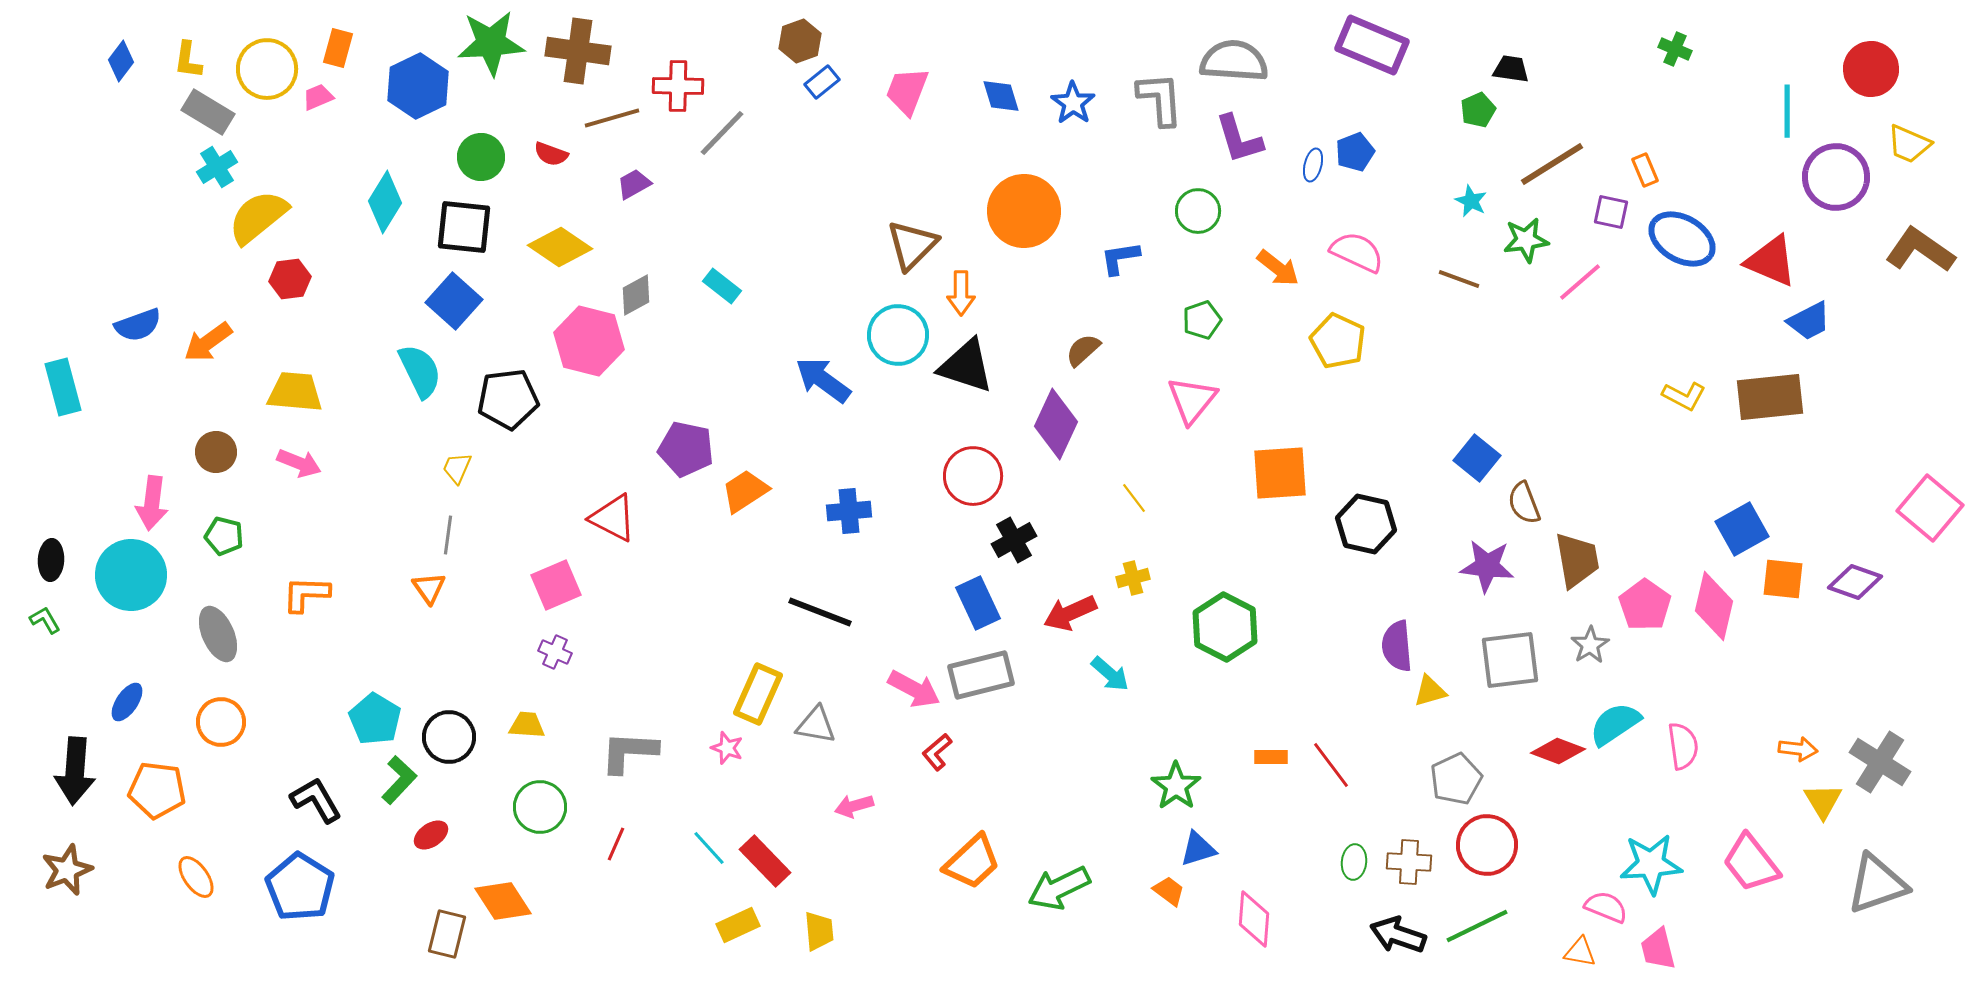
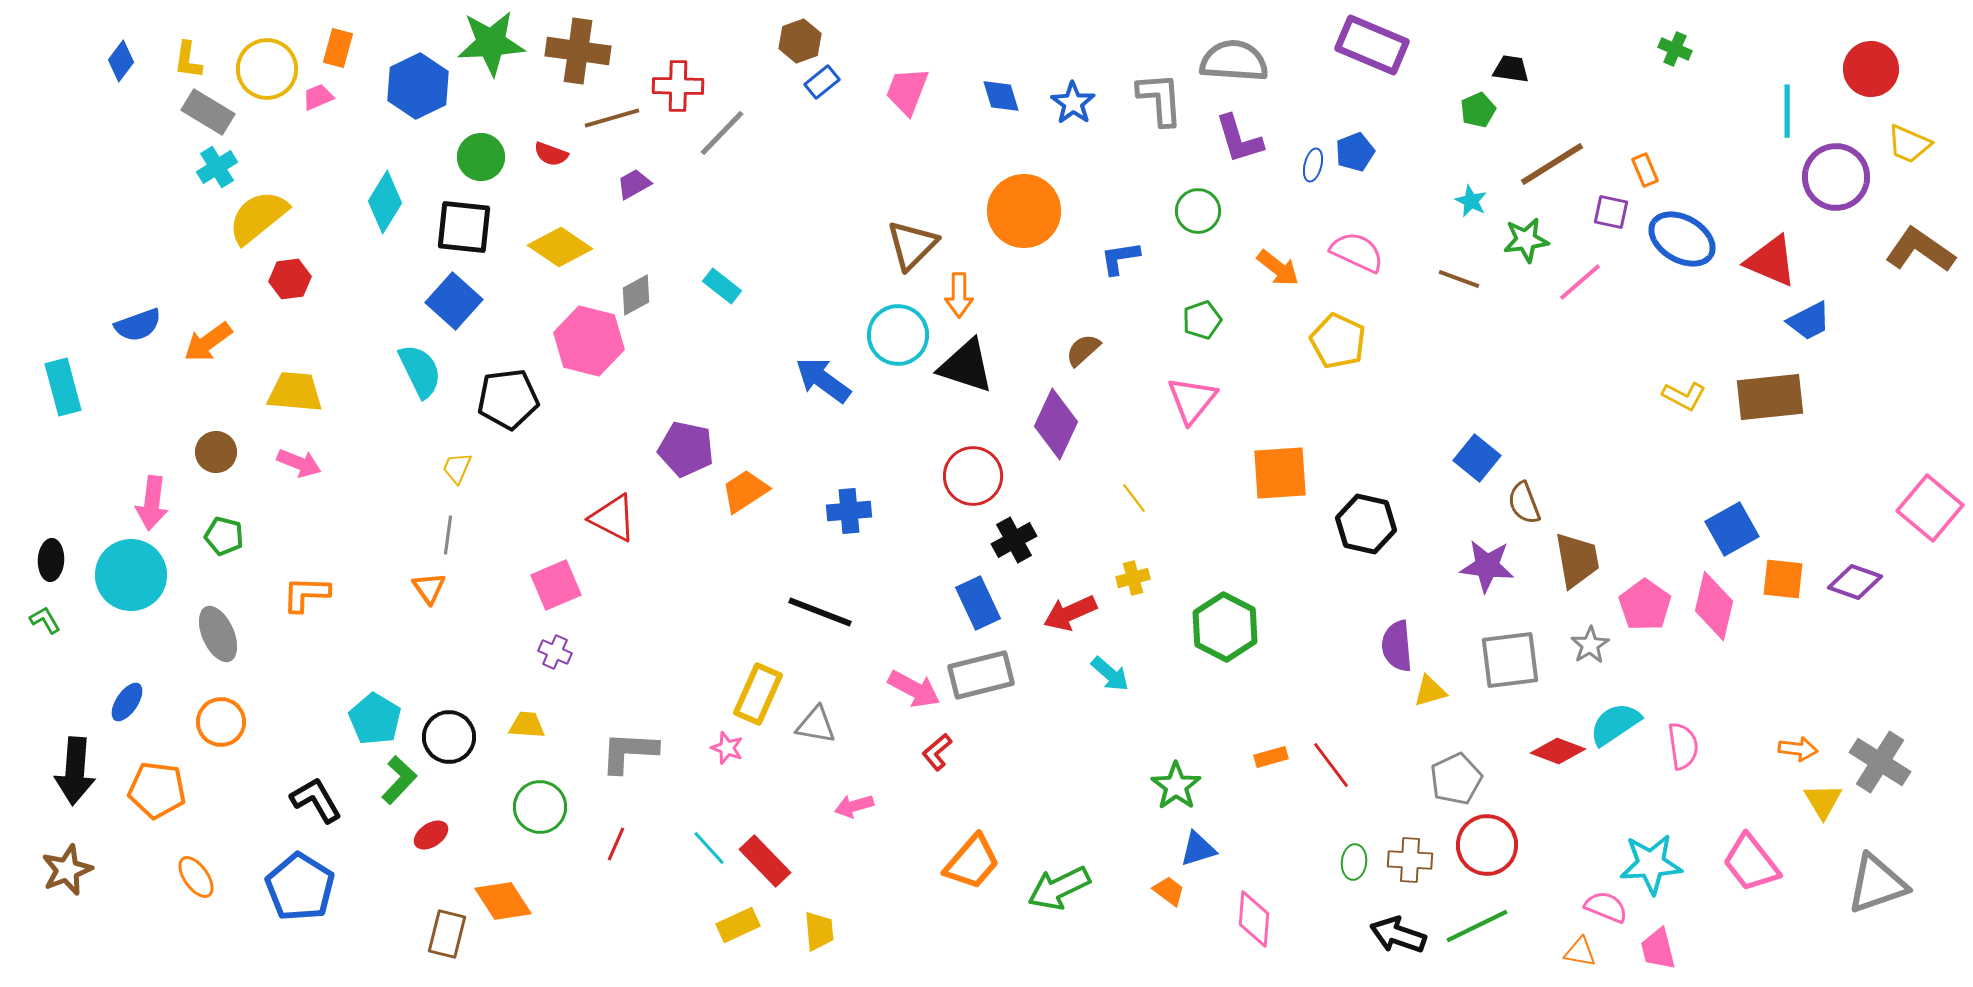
orange arrow at (961, 293): moved 2 px left, 2 px down
blue square at (1742, 529): moved 10 px left
orange rectangle at (1271, 757): rotated 16 degrees counterclockwise
orange trapezoid at (972, 862): rotated 6 degrees counterclockwise
brown cross at (1409, 862): moved 1 px right, 2 px up
